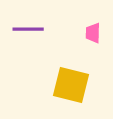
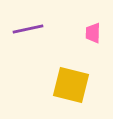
purple line: rotated 12 degrees counterclockwise
